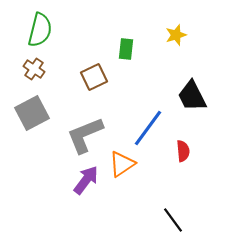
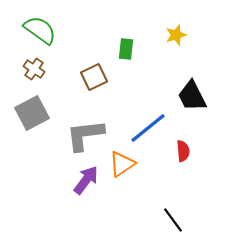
green semicircle: rotated 68 degrees counterclockwise
blue line: rotated 15 degrees clockwise
gray L-shape: rotated 15 degrees clockwise
